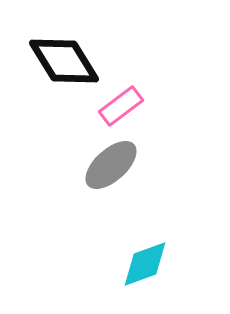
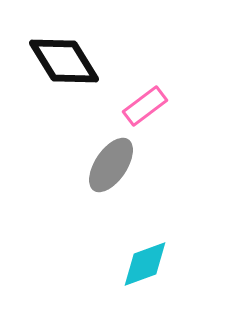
pink rectangle: moved 24 px right
gray ellipse: rotated 14 degrees counterclockwise
